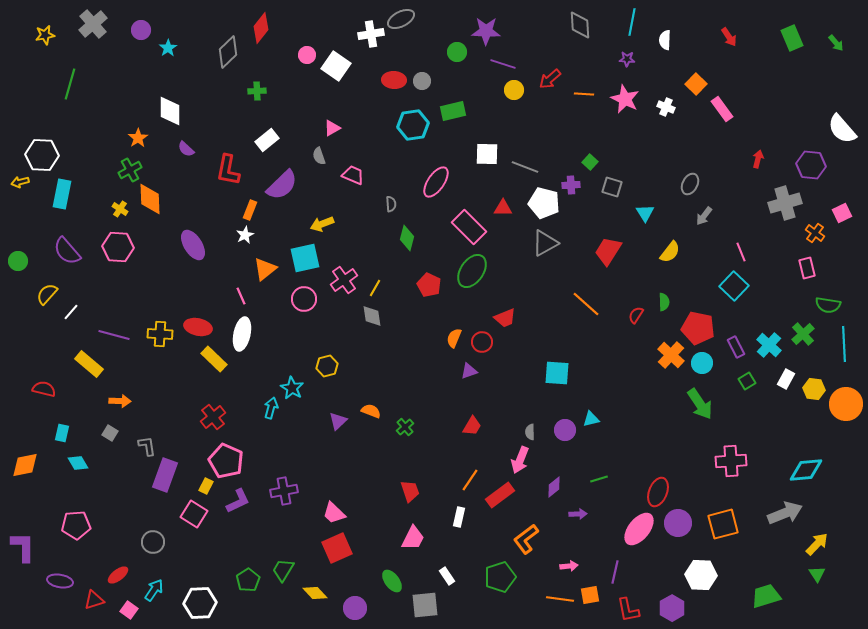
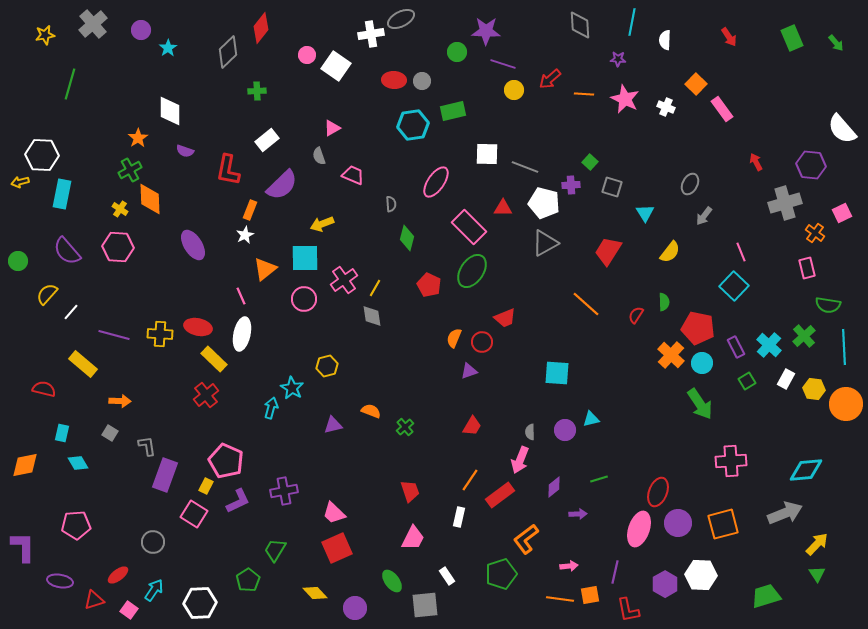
purple star at (627, 59): moved 9 px left
purple semicircle at (186, 149): moved 1 px left, 2 px down; rotated 24 degrees counterclockwise
red arrow at (758, 159): moved 2 px left, 3 px down; rotated 42 degrees counterclockwise
cyan square at (305, 258): rotated 12 degrees clockwise
green cross at (803, 334): moved 1 px right, 2 px down
cyan line at (844, 344): moved 3 px down
yellow rectangle at (89, 364): moved 6 px left
red cross at (213, 417): moved 7 px left, 22 px up
purple triangle at (338, 421): moved 5 px left, 4 px down; rotated 30 degrees clockwise
pink ellipse at (639, 529): rotated 20 degrees counterclockwise
green trapezoid at (283, 570): moved 8 px left, 20 px up
green pentagon at (500, 577): moved 1 px right, 3 px up
purple hexagon at (672, 608): moved 7 px left, 24 px up
